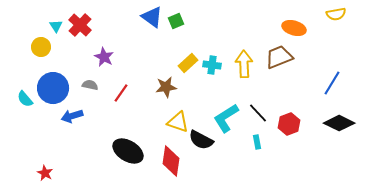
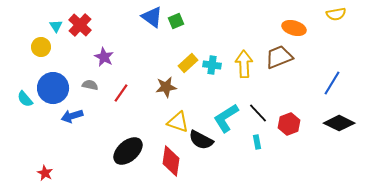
black ellipse: rotated 72 degrees counterclockwise
